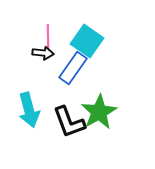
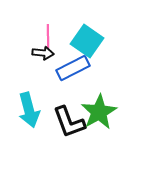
blue rectangle: rotated 28 degrees clockwise
